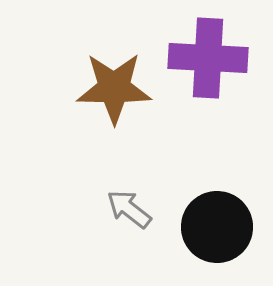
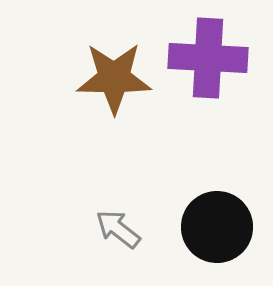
brown star: moved 10 px up
gray arrow: moved 11 px left, 20 px down
